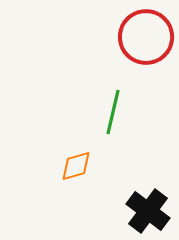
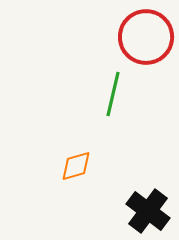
green line: moved 18 px up
